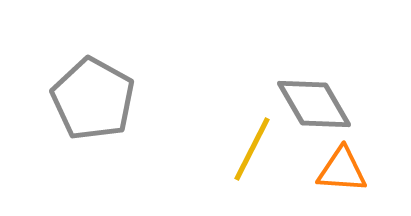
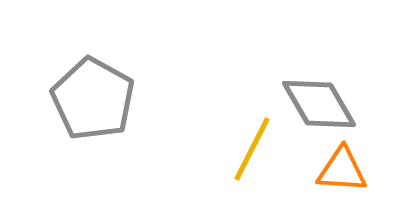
gray diamond: moved 5 px right
